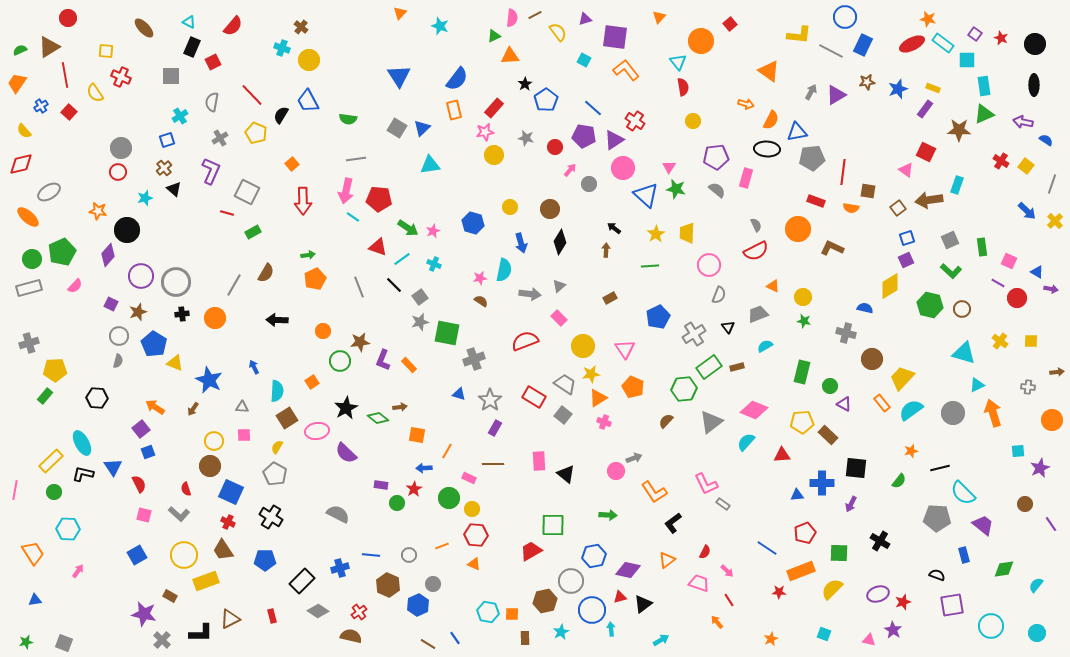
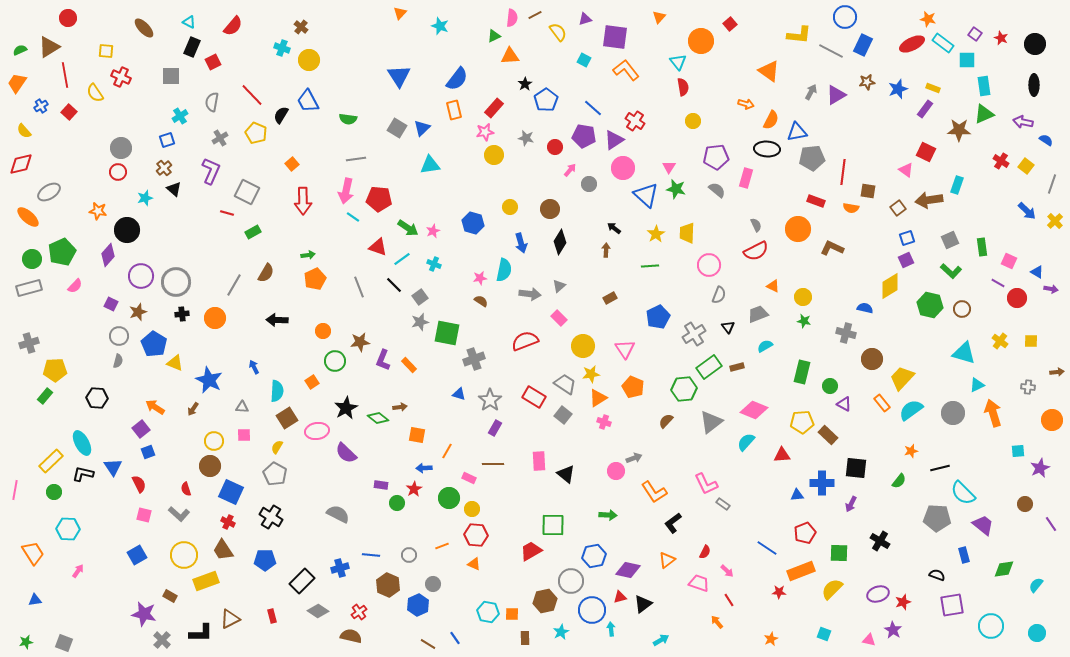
green circle at (340, 361): moved 5 px left
